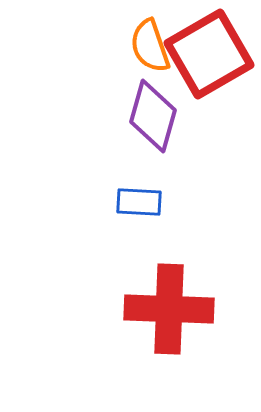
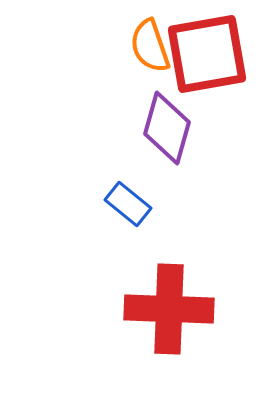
red square: moved 2 px left; rotated 20 degrees clockwise
purple diamond: moved 14 px right, 12 px down
blue rectangle: moved 11 px left, 2 px down; rotated 36 degrees clockwise
